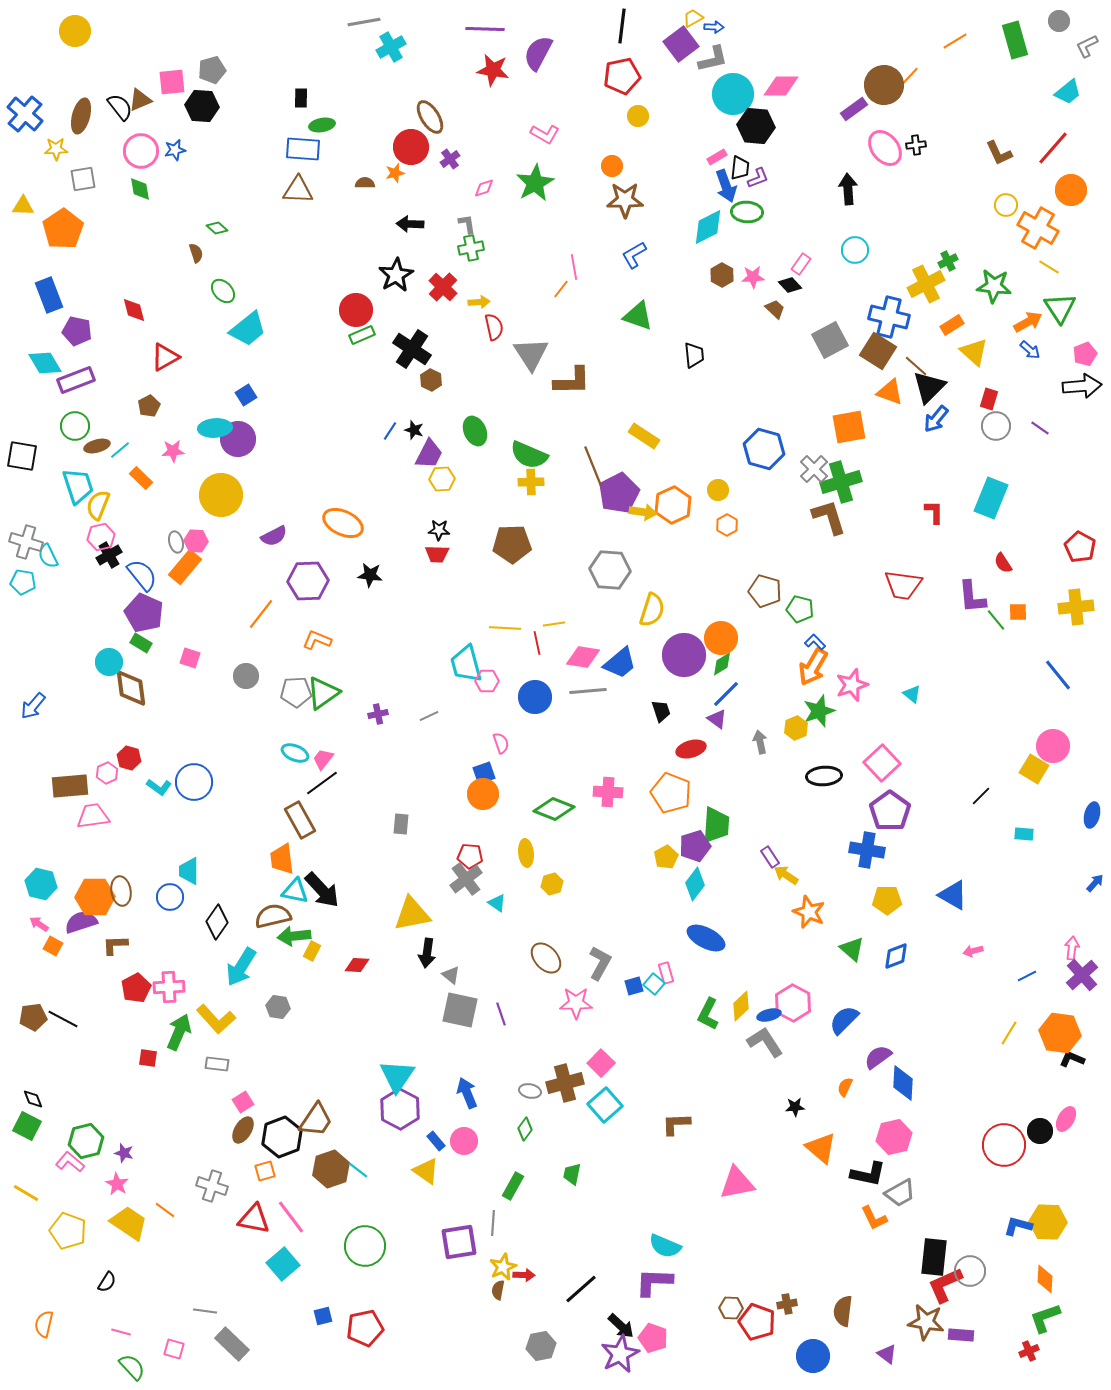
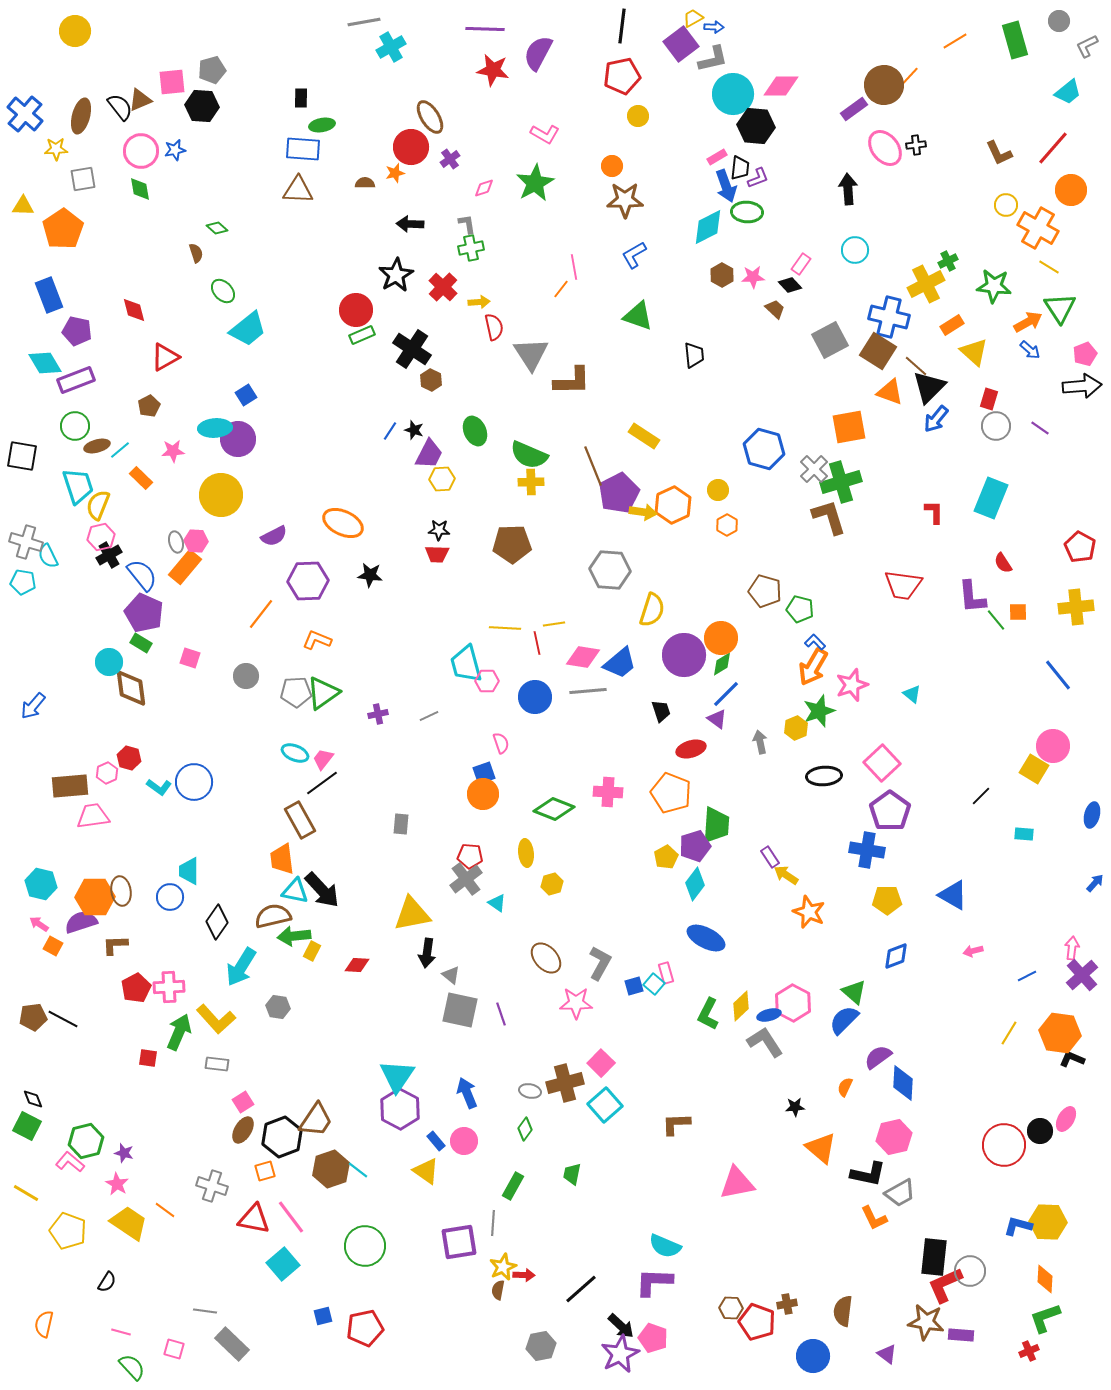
green triangle at (852, 949): moved 2 px right, 43 px down
